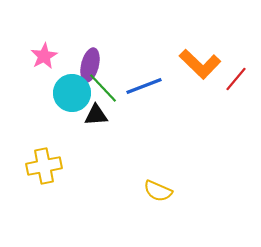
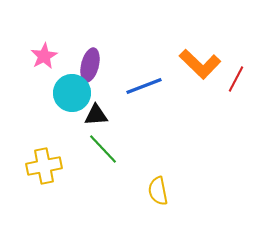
red line: rotated 12 degrees counterclockwise
green line: moved 61 px down
yellow semicircle: rotated 56 degrees clockwise
